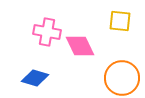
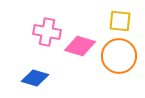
pink diamond: rotated 48 degrees counterclockwise
orange circle: moved 3 px left, 22 px up
